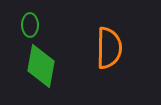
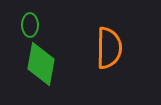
green diamond: moved 2 px up
